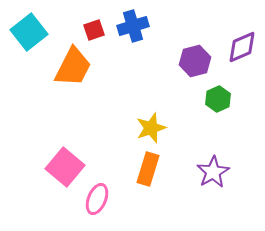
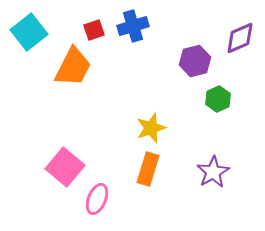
purple diamond: moved 2 px left, 9 px up
